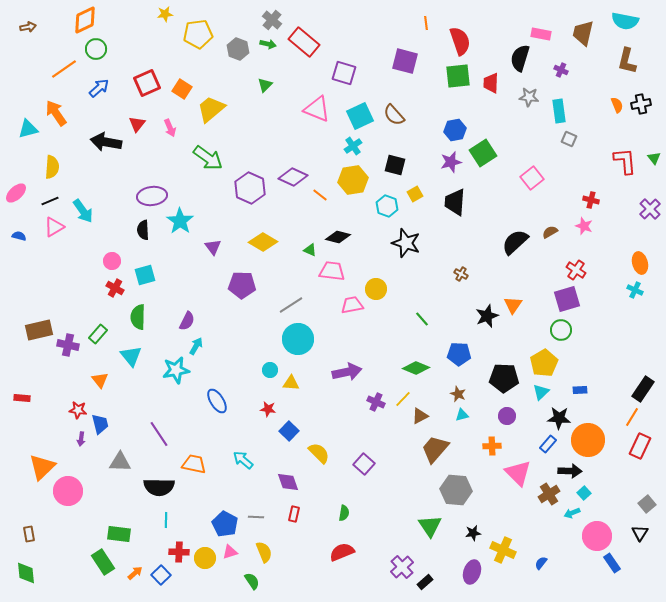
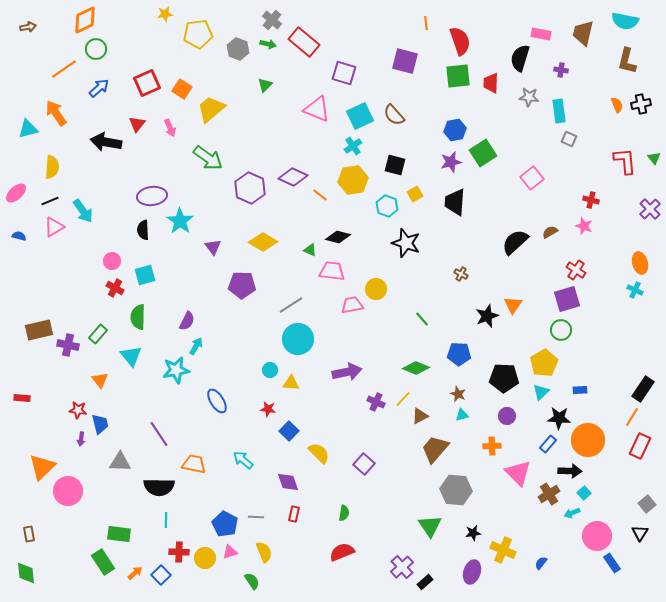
purple cross at (561, 70): rotated 16 degrees counterclockwise
